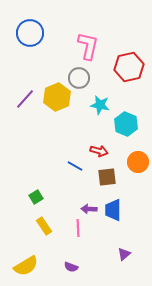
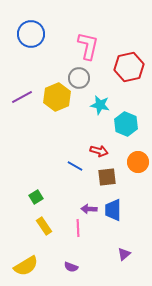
blue circle: moved 1 px right, 1 px down
purple line: moved 3 px left, 2 px up; rotated 20 degrees clockwise
